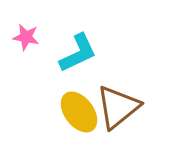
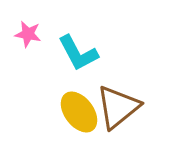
pink star: moved 2 px right, 3 px up
cyan L-shape: rotated 87 degrees clockwise
